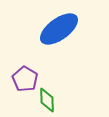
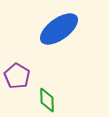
purple pentagon: moved 8 px left, 3 px up
